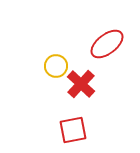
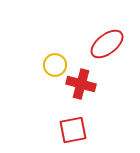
yellow circle: moved 1 px left, 1 px up
red cross: rotated 28 degrees counterclockwise
